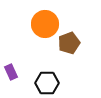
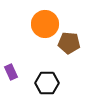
brown pentagon: rotated 25 degrees clockwise
